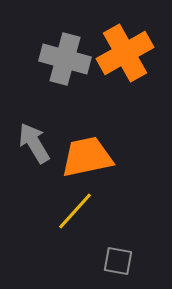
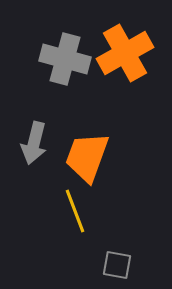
gray arrow: rotated 135 degrees counterclockwise
orange trapezoid: rotated 58 degrees counterclockwise
yellow line: rotated 63 degrees counterclockwise
gray square: moved 1 px left, 4 px down
